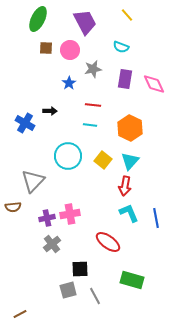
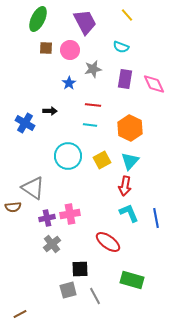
yellow square: moved 1 px left; rotated 24 degrees clockwise
gray triangle: moved 7 px down; rotated 40 degrees counterclockwise
